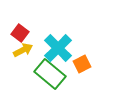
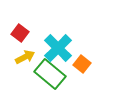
yellow arrow: moved 2 px right, 7 px down
orange square: rotated 24 degrees counterclockwise
